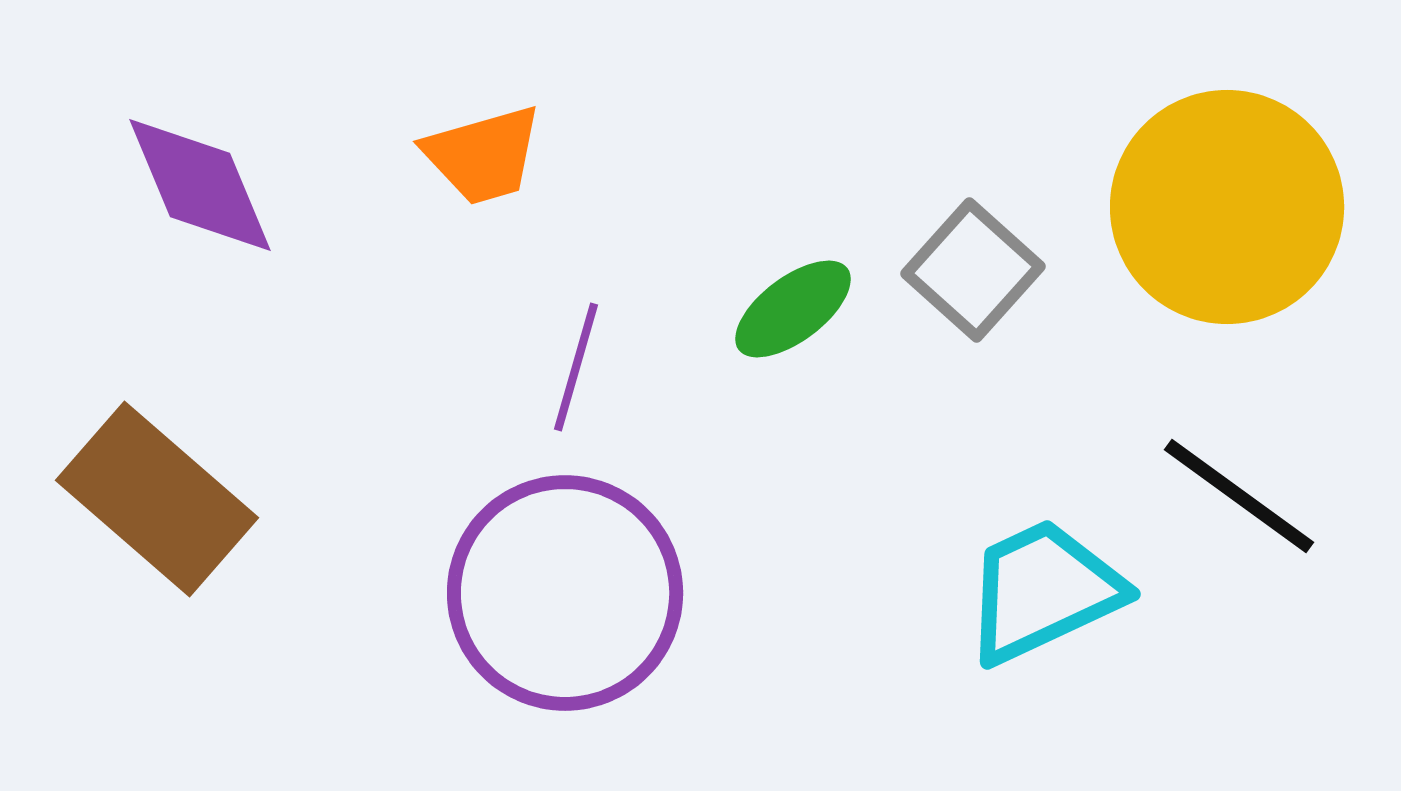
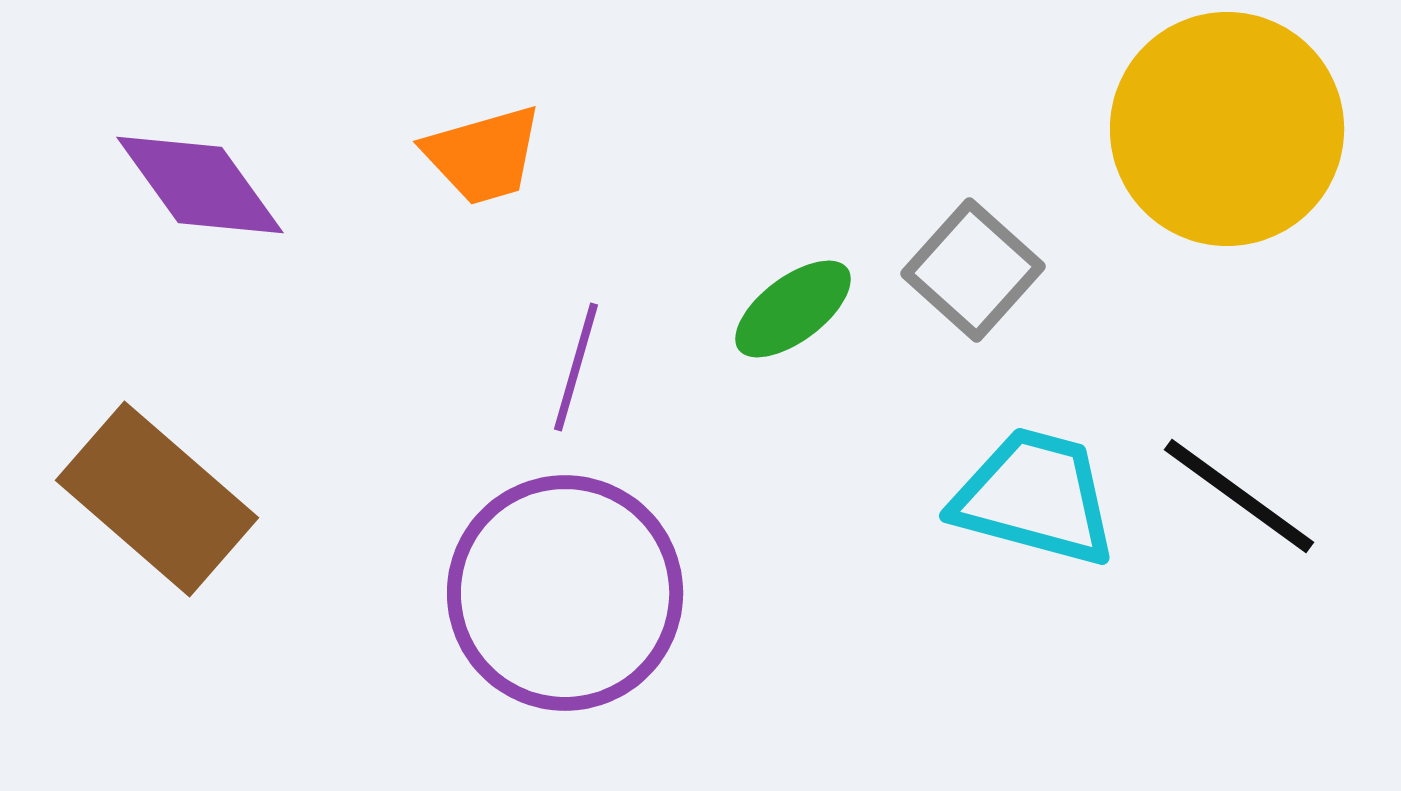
purple diamond: rotated 13 degrees counterclockwise
yellow circle: moved 78 px up
cyan trapezoid: moved 8 px left, 94 px up; rotated 40 degrees clockwise
